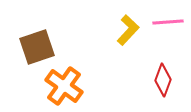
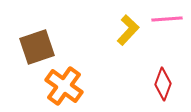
pink line: moved 1 px left, 3 px up
red diamond: moved 4 px down
